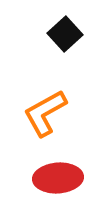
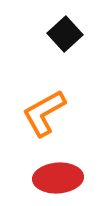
orange L-shape: moved 1 px left
